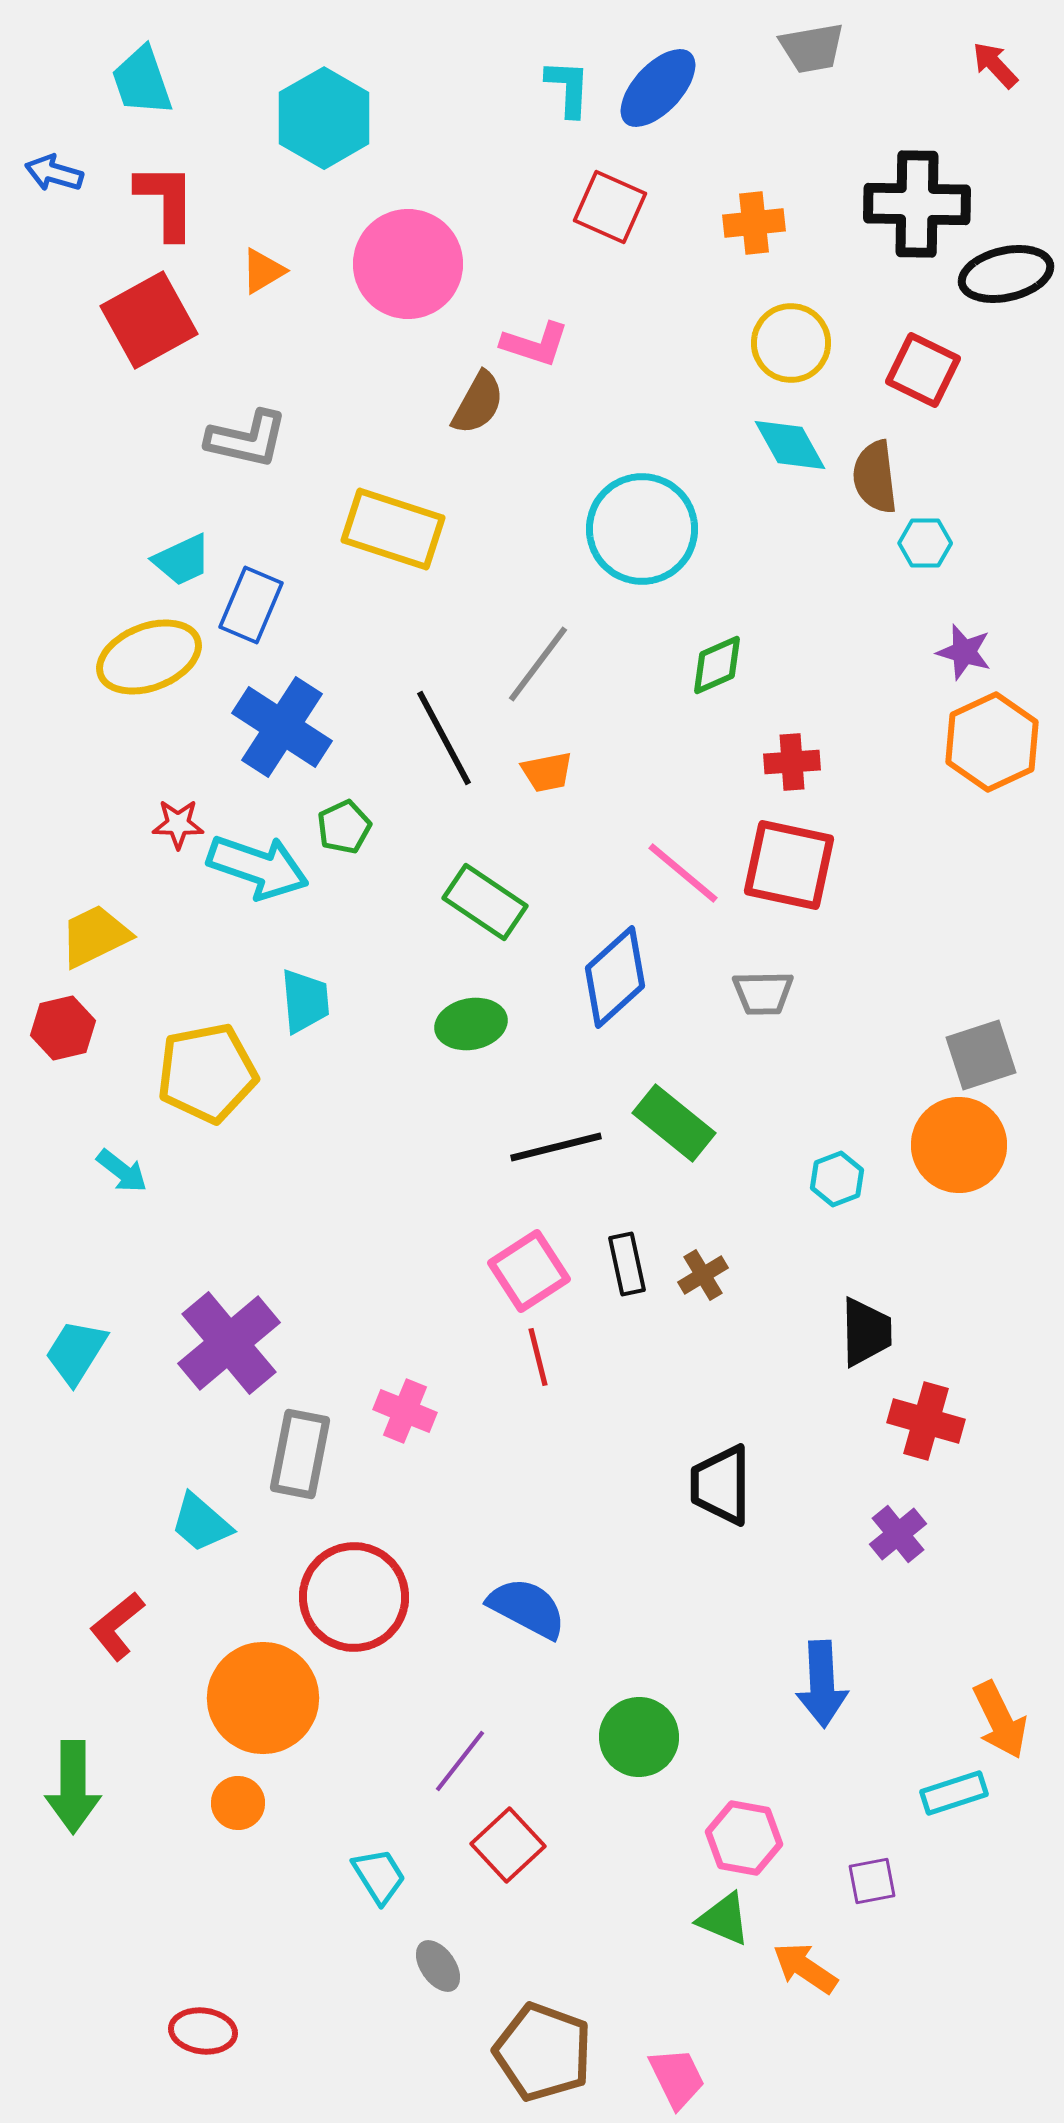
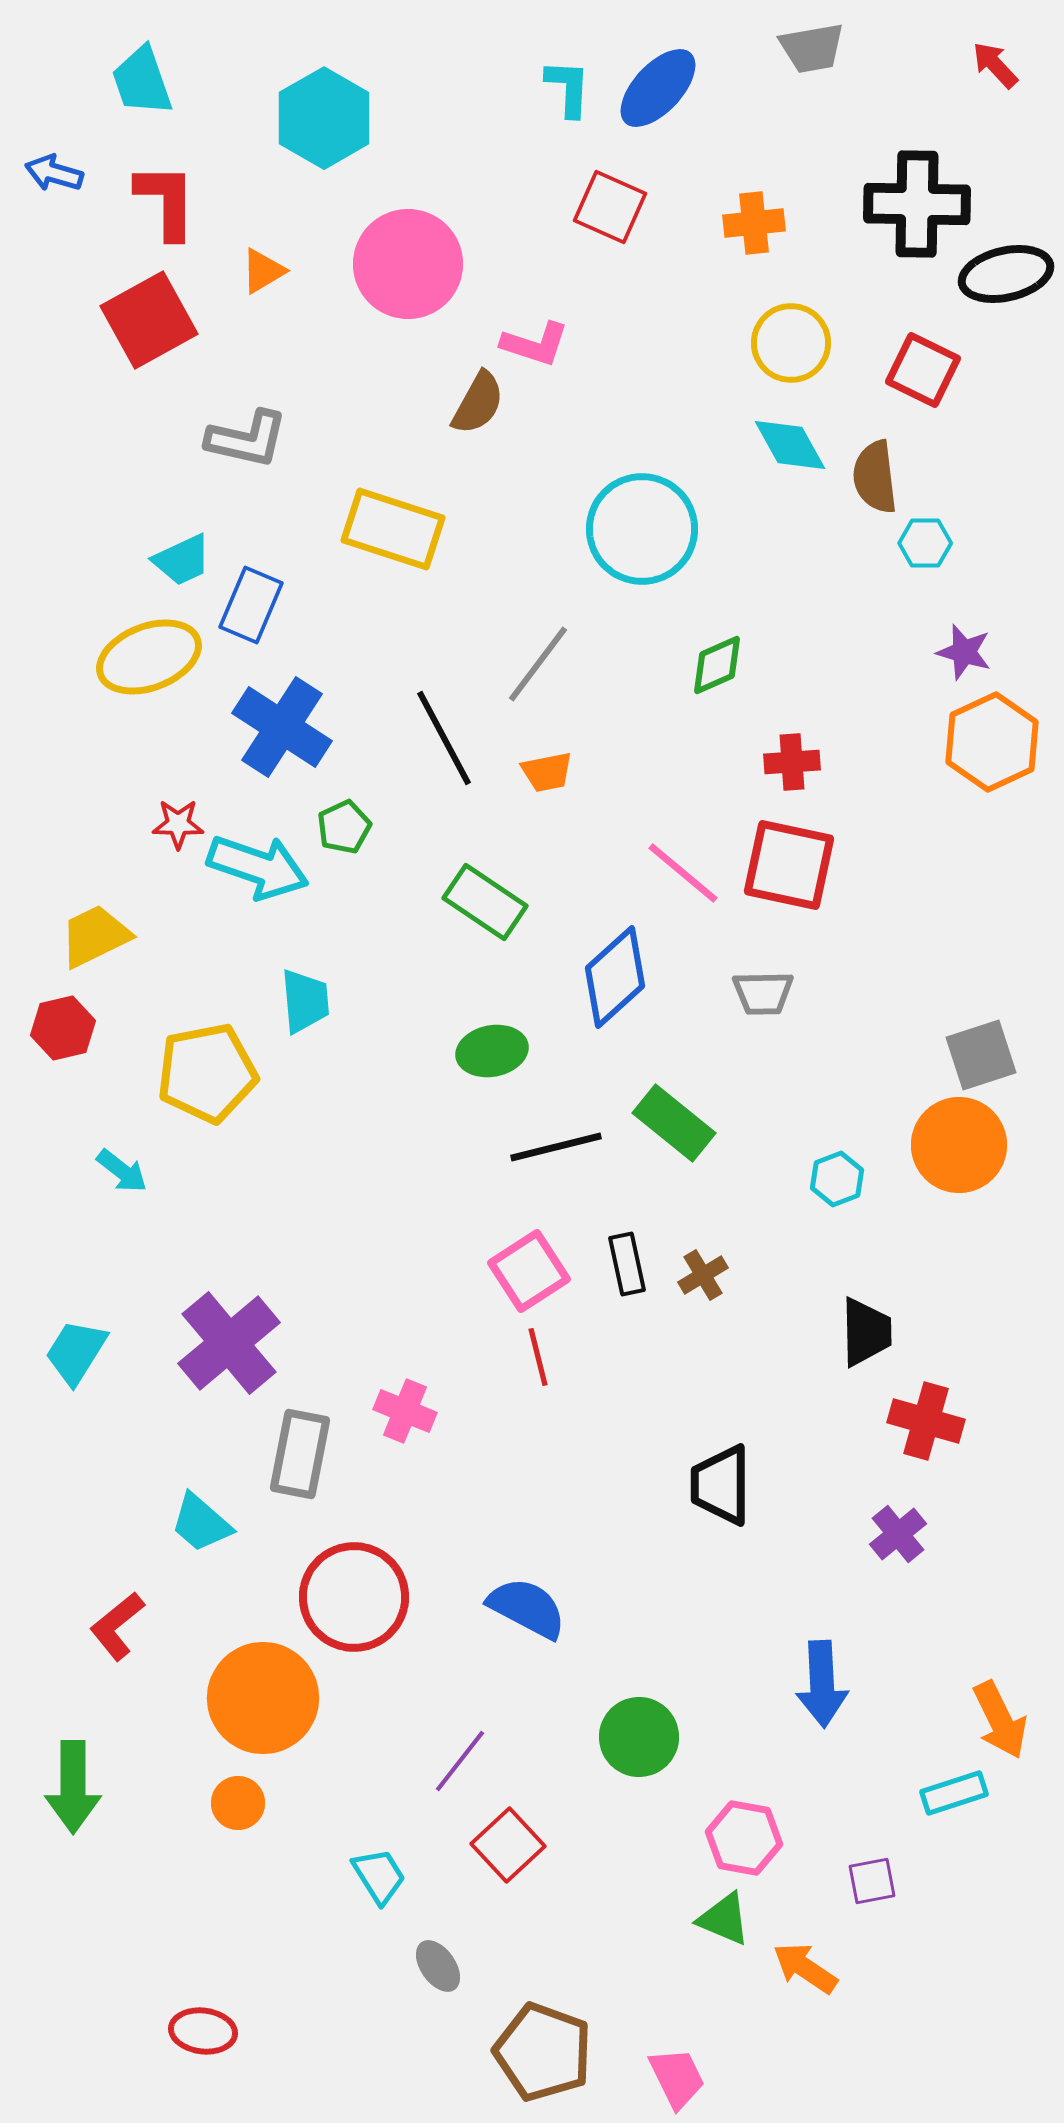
green ellipse at (471, 1024): moved 21 px right, 27 px down
